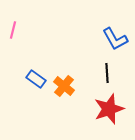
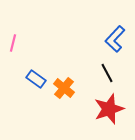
pink line: moved 13 px down
blue L-shape: rotated 72 degrees clockwise
black line: rotated 24 degrees counterclockwise
orange cross: moved 2 px down
